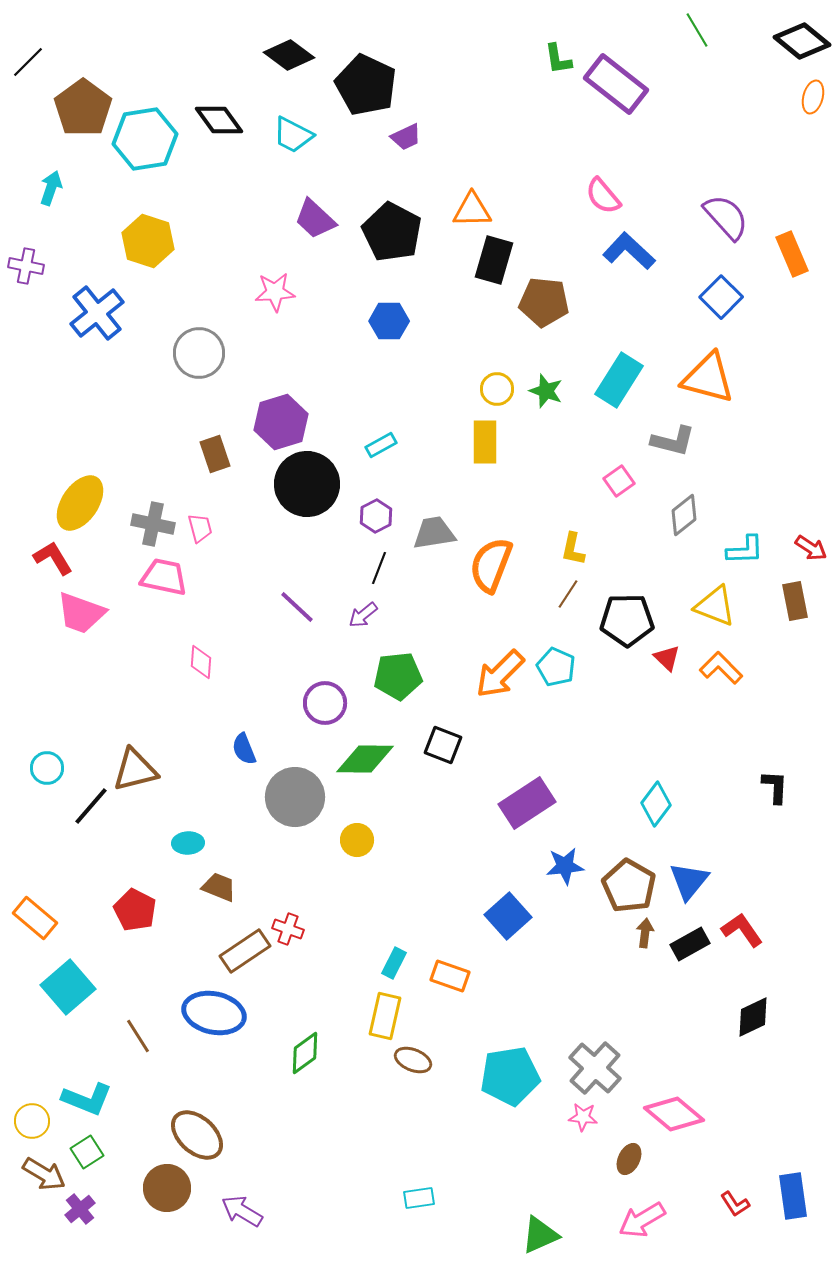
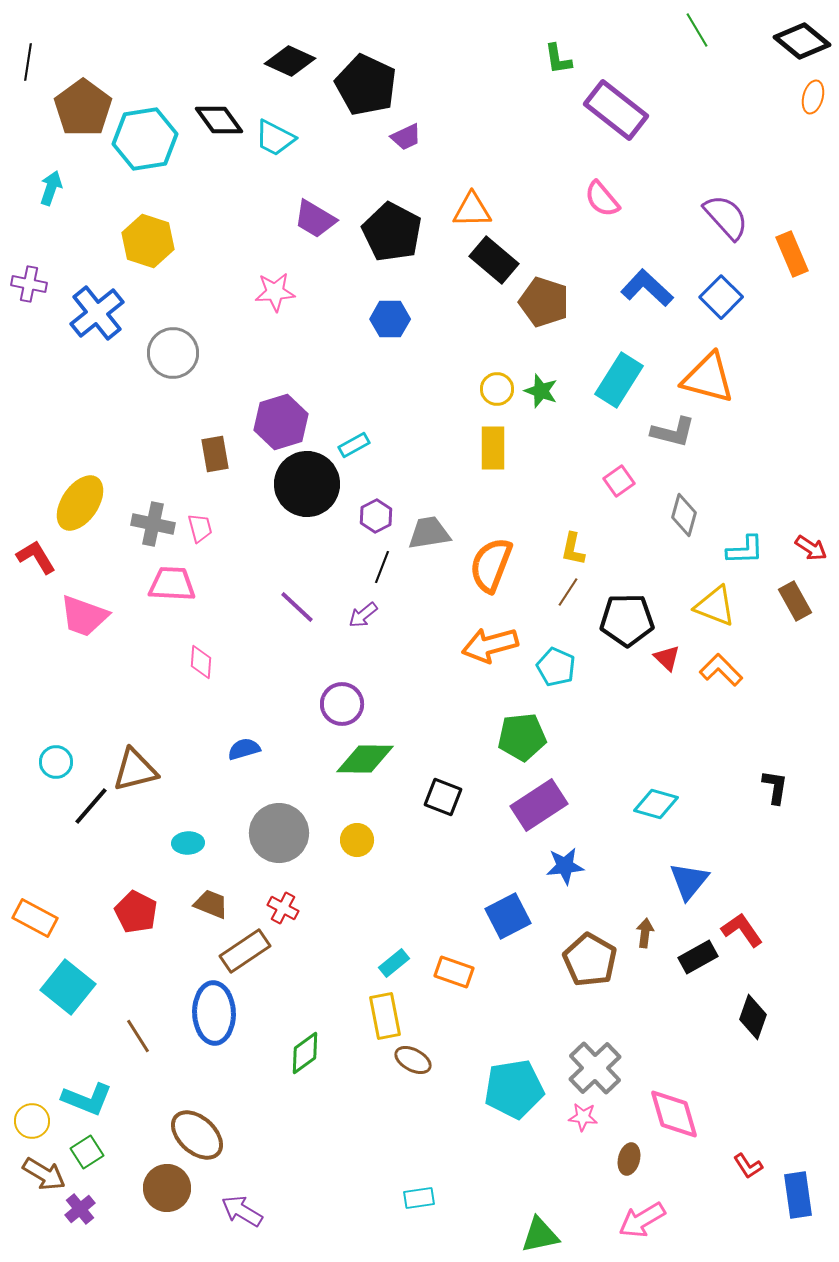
black diamond at (289, 55): moved 1 px right, 6 px down; rotated 12 degrees counterclockwise
black line at (28, 62): rotated 36 degrees counterclockwise
purple rectangle at (616, 84): moved 26 px down
cyan trapezoid at (293, 135): moved 18 px left, 3 px down
pink semicircle at (603, 196): moved 1 px left, 3 px down
purple trapezoid at (315, 219): rotated 12 degrees counterclockwise
blue L-shape at (629, 251): moved 18 px right, 37 px down
black rectangle at (494, 260): rotated 66 degrees counterclockwise
purple cross at (26, 266): moved 3 px right, 18 px down
brown pentagon at (544, 302): rotated 12 degrees clockwise
blue hexagon at (389, 321): moved 1 px right, 2 px up
gray circle at (199, 353): moved 26 px left
green star at (546, 391): moved 5 px left
gray L-shape at (673, 441): moved 9 px up
yellow rectangle at (485, 442): moved 8 px right, 6 px down
cyan rectangle at (381, 445): moved 27 px left
brown rectangle at (215, 454): rotated 9 degrees clockwise
gray diamond at (684, 515): rotated 36 degrees counterclockwise
gray trapezoid at (434, 533): moved 5 px left
red L-shape at (53, 558): moved 17 px left, 1 px up
black line at (379, 568): moved 3 px right, 1 px up
pink trapezoid at (164, 577): moved 8 px right, 7 px down; rotated 9 degrees counterclockwise
brown line at (568, 594): moved 2 px up
brown rectangle at (795, 601): rotated 18 degrees counterclockwise
pink trapezoid at (81, 613): moved 3 px right, 3 px down
orange L-shape at (721, 668): moved 2 px down
orange arrow at (500, 674): moved 10 px left, 29 px up; rotated 30 degrees clockwise
green pentagon at (398, 676): moved 124 px right, 61 px down
purple circle at (325, 703): moved 17 px right, 1 px down
black square at (443, 745): moved 52 px down
blue semicircle at (244, 749): rotated 96 degrees clockwise
cyan circle at (47, 768): moved 9 px right, 6 px up
black L-shape at (775, 787): rotated 6 degrees clockwise
gray circle at (295, 797): moved 16 px left, 36 px down
purple rectangle at (527, 803): moved 12 px right, 2 px down
cyan diamond at (656, 804): rotated 69 degrees clockwise
brown pentagon at (629, 886): moved 39 px left, 74 px down
brown trapezoid at (219, 887): moved 8 px left, 17 px down
red pentagon at (135, 910): moved 1 px right, 2 px down
blue square at (508, 916): rotated 15 degrees clockwise
orange rectangle at (35, 918): rotated 12 degrees counterclockwise
red cross at (288, 929): moved 5 px left, 21 px up; rotated 8 degrees clockwise
black rectangle at (690, 944): moved 8 px right, 13 px down
cyan rectangle at (394, 963): rotated 24 degrees clockwise
orange rectangle at (450, 976): moved 4 px right, 4 px up
cyan square at (68, 987): rotated 10 degrees counterclockwise
blue ellipse at (214, 1013): rotated 76 degrees clockwise
yellow rectangle at (385, 1016): rotated 24 degrees counterclockwise
black diamond at (753, 1017): rotated 45 degrees counterclockwise
brown ellipse at (413, 1060): rotated 6 degrees clockwise
gray cross at (595, 1068): rotated 4 degrees clockwise
cyan pentagon at (510, 1076): moved 4 px right, 13 px down
pink diamond at (674, 1114): rotated 34 degrees clockwise
brown ellipse at (629, 1159): rotated 12 degrees counterclockwise
blue rectangle at (793, 1196): moved 5 px right, 1 px up
red L-shape at (735, 1204): moved 13 px right, 38 px up
green triangle at (540, 1235): rotated 12 degrees clockwise
